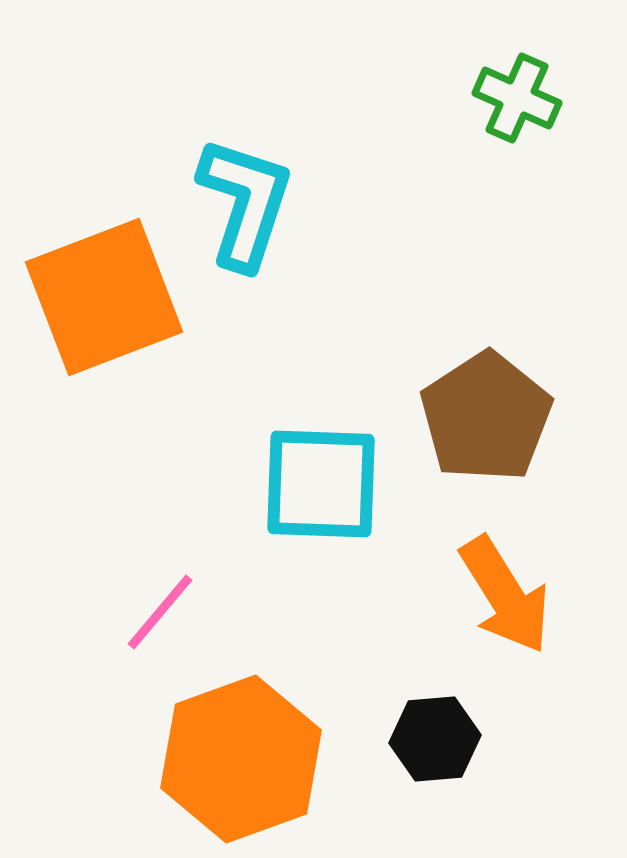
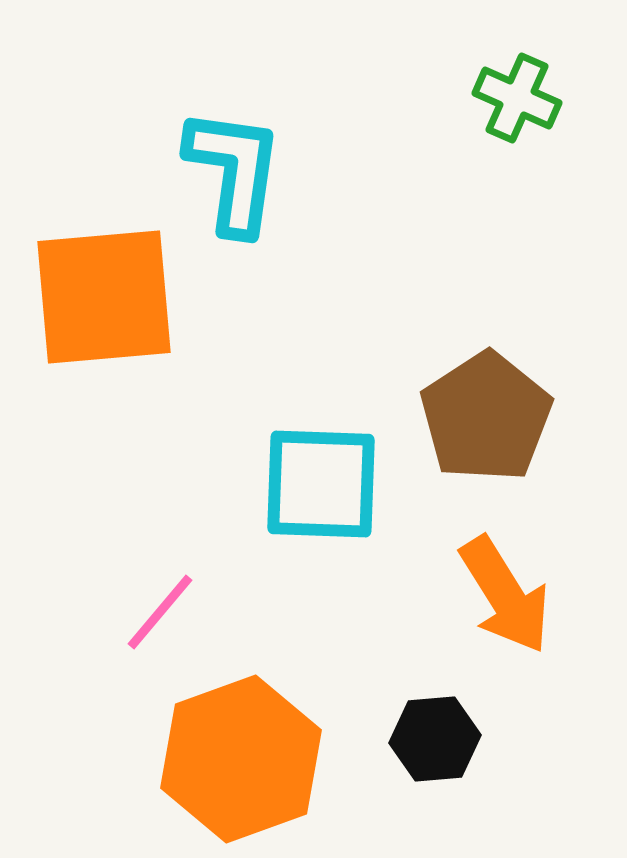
cyan L-shape: moved 11 px left, 32 px up; rotated 10 degrees counterclockwise
orange square: rotated 16 degrees clockwise
